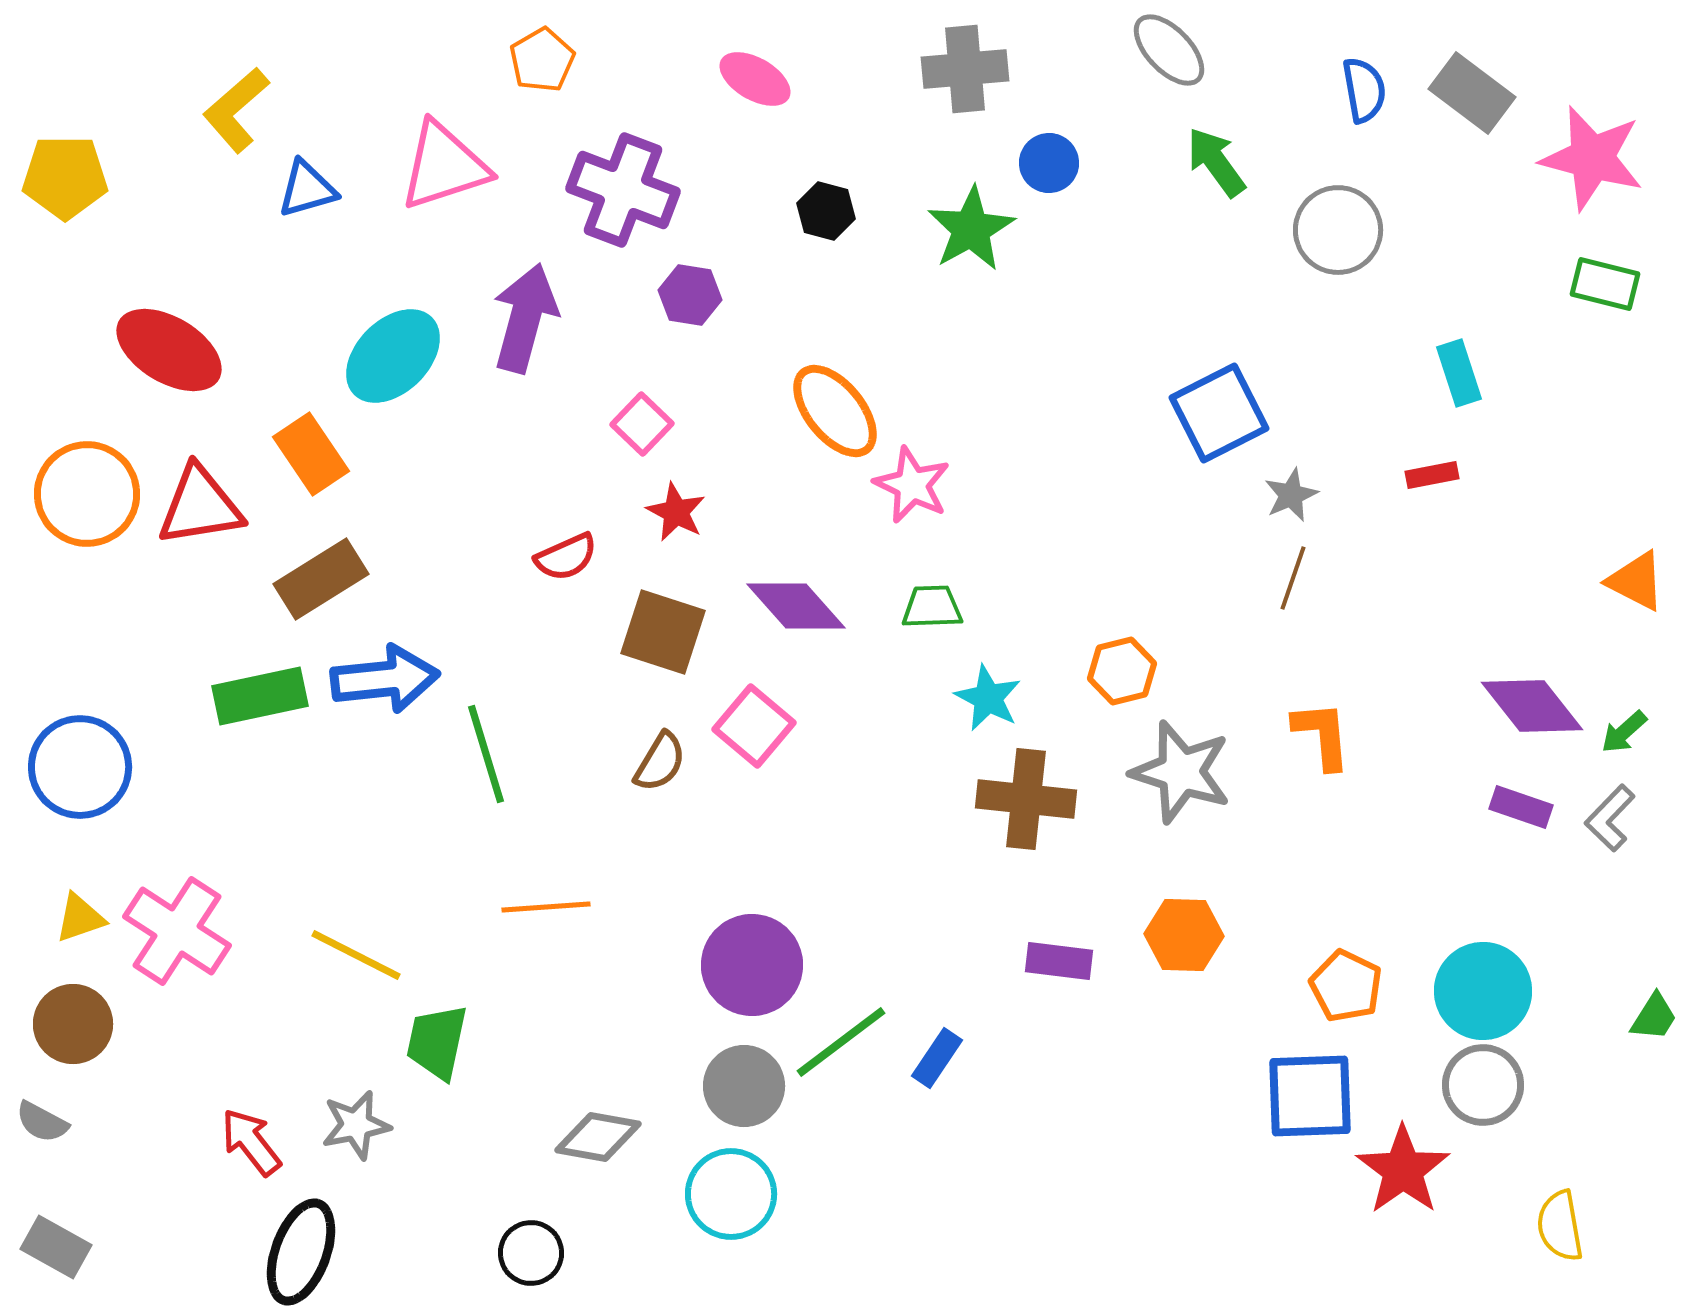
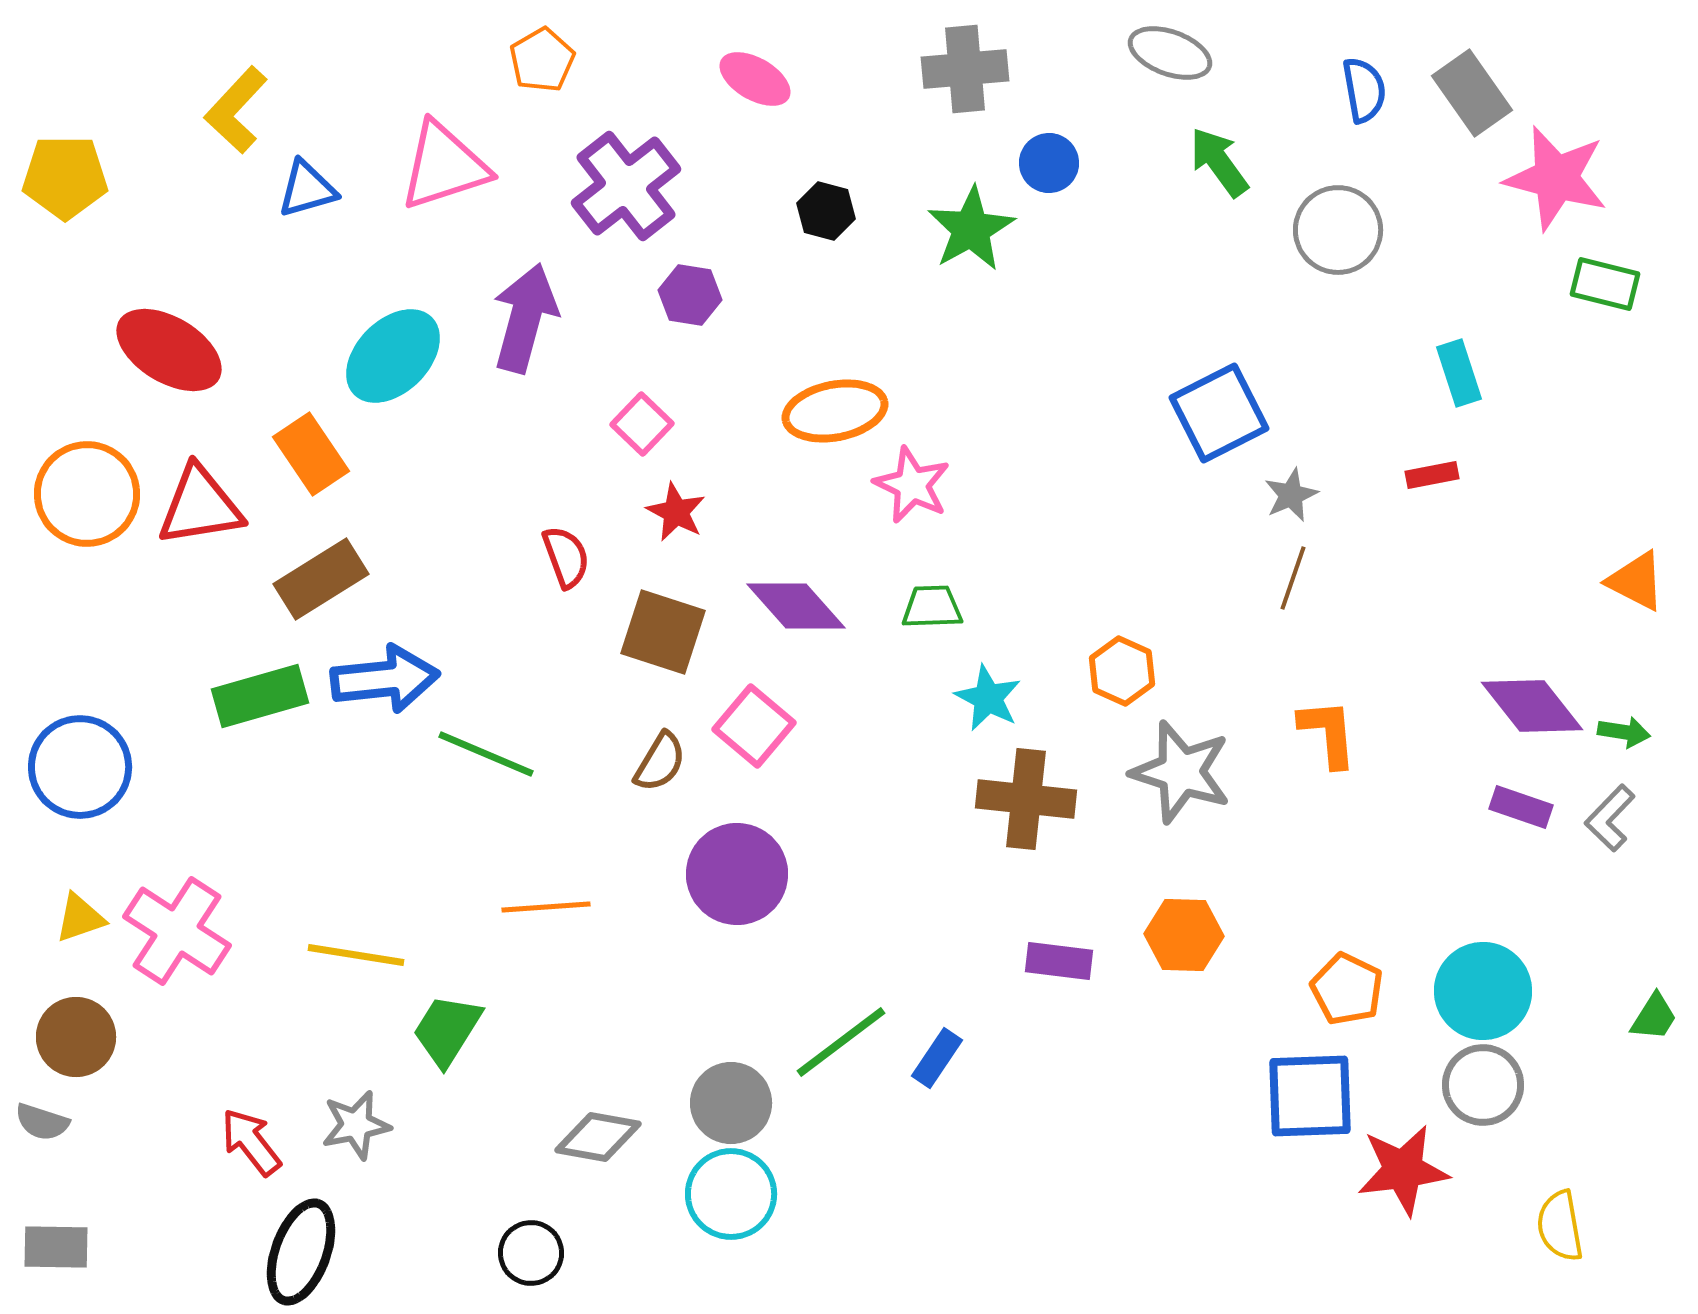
gray ellipse at (1169, 50): moved 1 px right, 3 px down; rotated 26 degrees counterclockwise
gray rectangle at (1472, 93): rotated 18 degrees clockwise
yellow L-shape at (236, 110): rotated 6 degrees counterclockwise
pink star at (1592, 158): moved 36 px left, 20 px down
green arrow at (1216, 162): moved 3 px right
purple cross at (623, 190): moved 3 px right, 4 px up; rotated 31 degrees clockwise
orange ellipse at (835, 411): rotated 62 degrees counterclockwise
red semicircle at (566, 557): rotated 86 degrees counterclockwise
orange hexagon at (1122, 671): rotated 22 degrees counterclockwise
green rectangle at (260, 696): rotated 4 degrees counterclockwise
green arrow at (1624, 732): rotated 129 degrees counterclockwise
orange L-shape at (1322, 735): moved 6 px right, 2 px up
green line at (486, 754): rotated 50 degrees counterclockwise
yellow line at (356, 955): rotated 18 degrees counterclockwise
purple circle at (752, 965): moved 15 px left, 91 px up
orange pentagon at (1346, 986): moved 1 px right, 3 px down
brown circle at (73, 1024): moved 3 px right, 13 px down
green trapezoid at (437, 1042): moved 10 px right, 12 px up; rotated 20 degrees clockwise
gray circle at (744, 1086): moved 13 px left, 17 px down
gray semicircle at (42, 1122): rotated 10 degrees counterclockwise
red star at (1403, 1170): rotated 28 degrees clockwise
gray rectangle at (56, 1247): rotated 28 degrees counterclockwise
